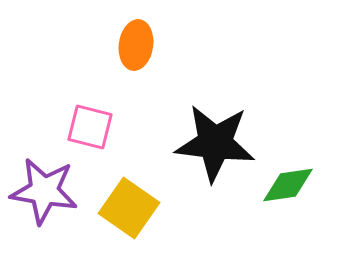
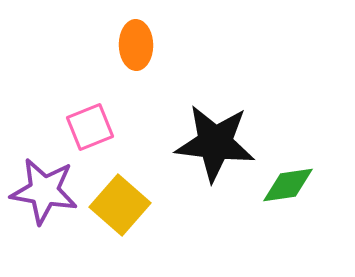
orange ellipse: rotated 9 degrees counterclockwise
pink square: rotated 36 degrees counterclockwise
yellow square: moved 9 px left, 3 px up; rotated 6 degrees clockwise
